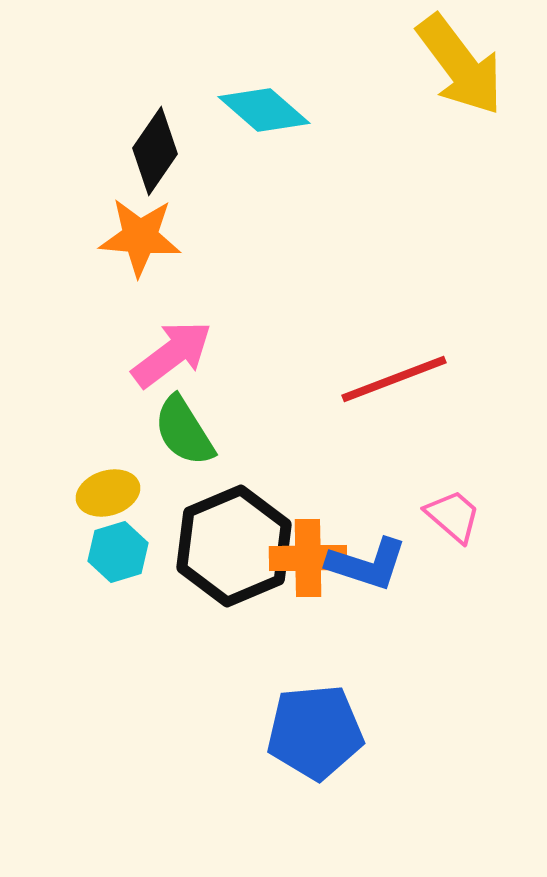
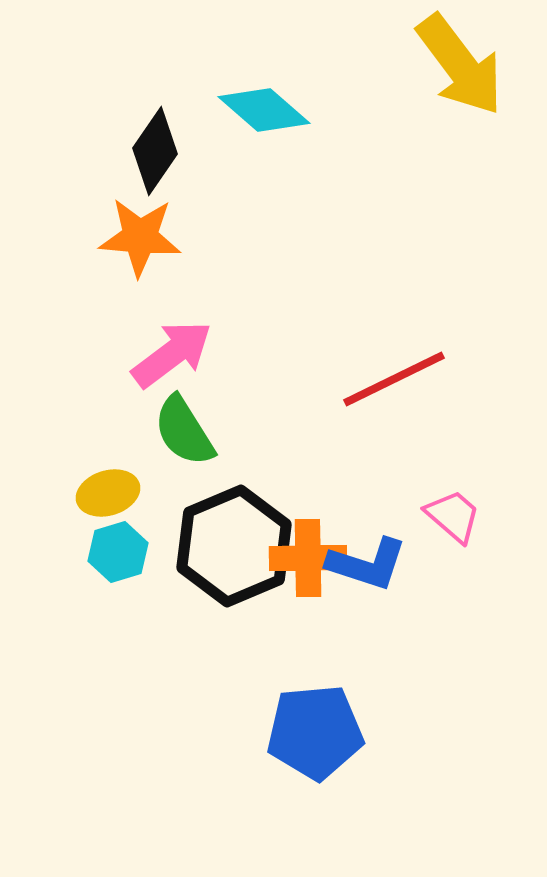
red line: rotated 5 degrees counterclockwise
